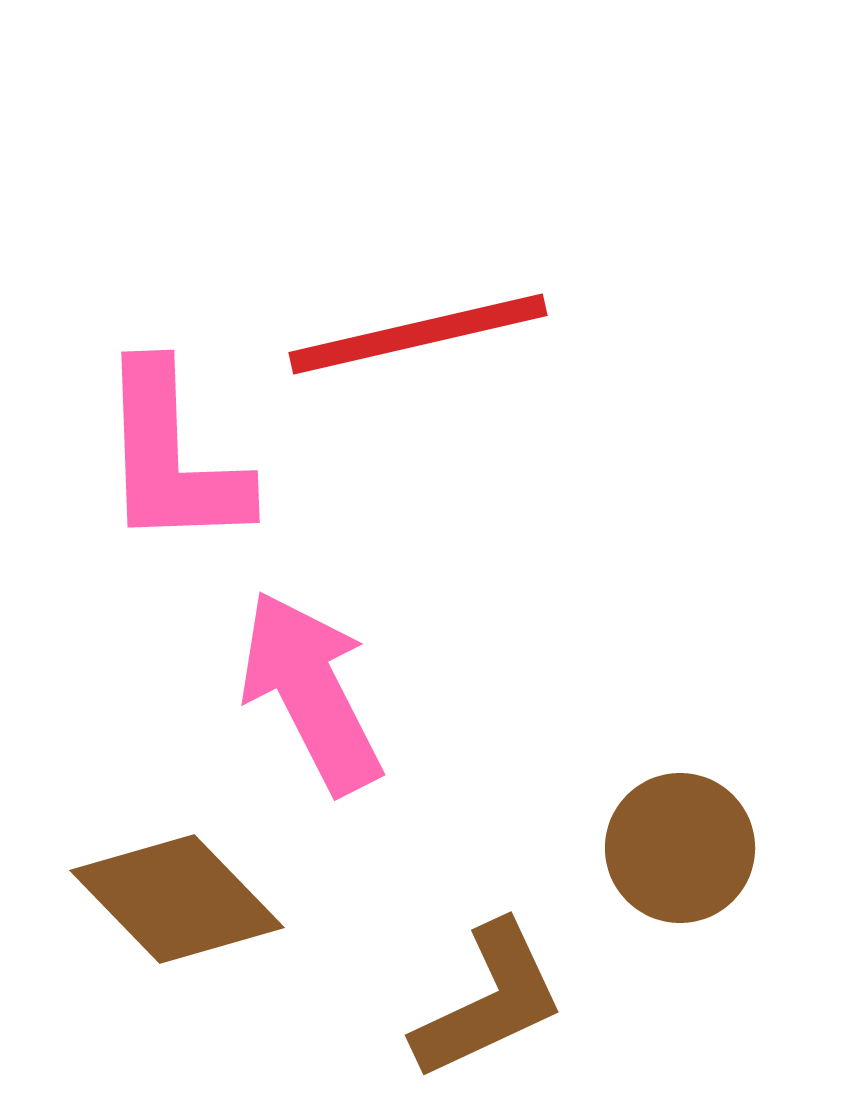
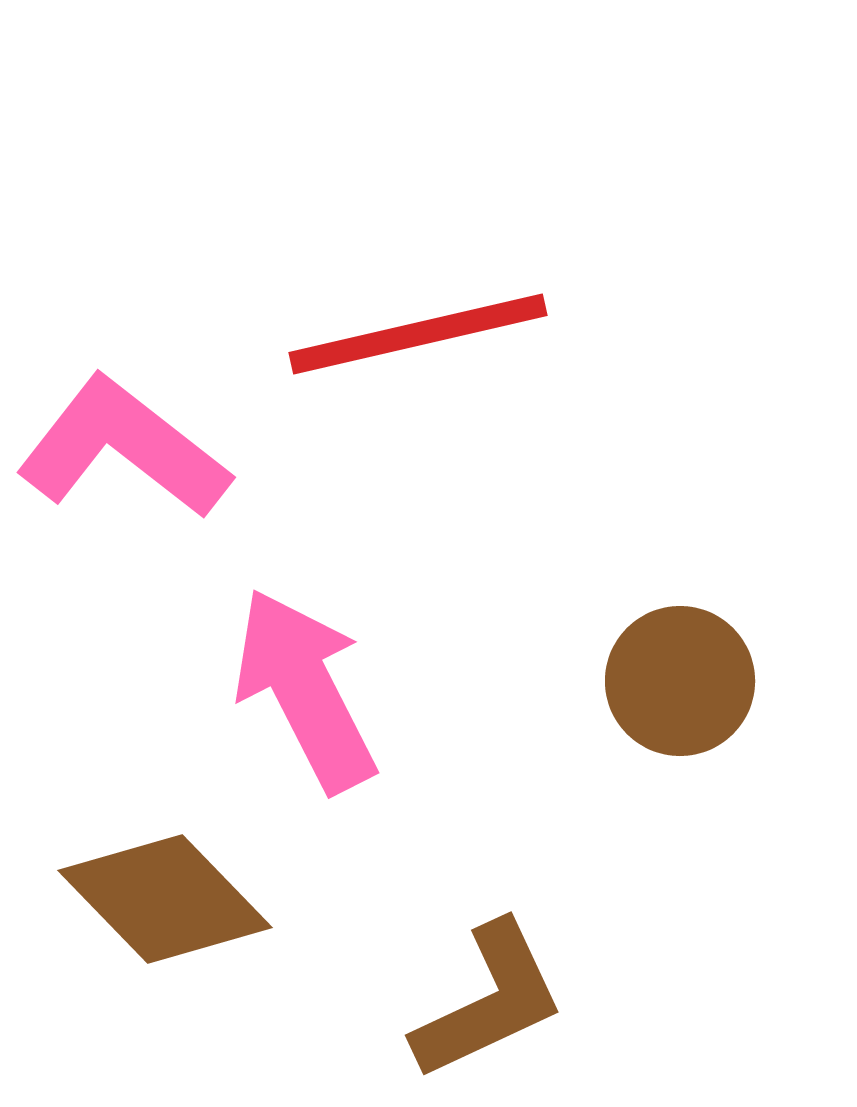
pink L-shape: moved 49 px left, 9 px up; rotated 130 degrees clockwise
pink arrow: moved 6 px left, 2 px up
brown circle: moved 167 px up
brown diamond: moved 12 px left
